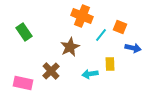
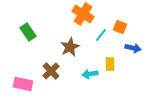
orange cross: moved 1 px right, 2 px up; rotated 10 degrees clockwise
green rectangle: moved 4 px right
pink rectangle: moved 1 px down
